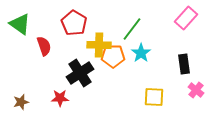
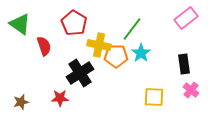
pink rectangle: rotated 10 degrees clockwise
yellow cross: rotated 10 degrees clockwise
orange pentagon: moved 3 px right
pink cross: moved 5 px left
